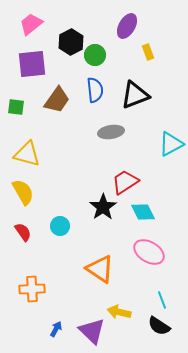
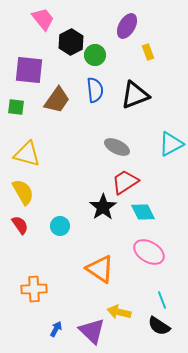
pink trapezoid: moved 12 px right, 5 px up; rotated 90 degrees clockwise
purple square: moved 3 px left, 6 px down; rotated 12 degrees clockwise
gray ellipse: moved 6 px right, 15 px down; rotated 35 degrees clockwise
red semicircle: moved 3 px left, 7 px up
orange cross: moved 2 px right
